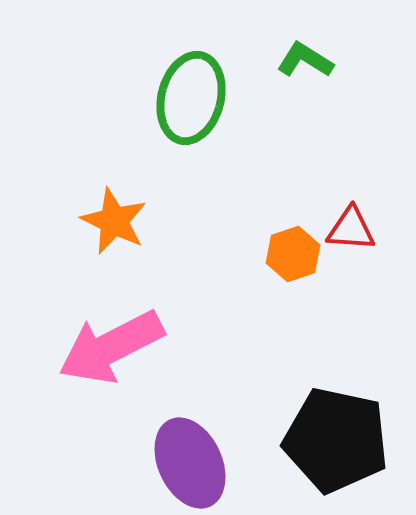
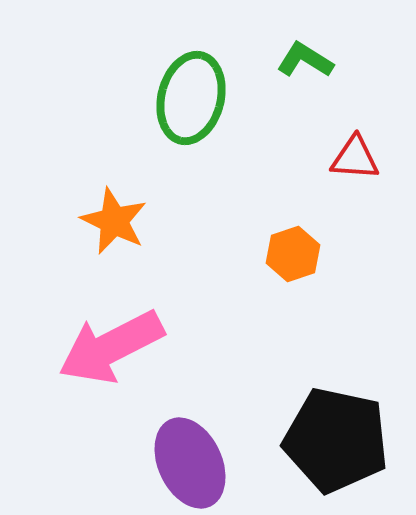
red triangle: moved 4 px right, 71 px up
